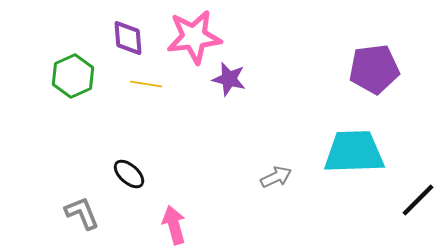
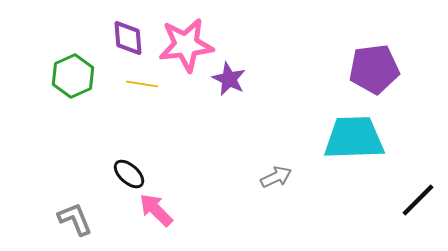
pink star: moved 8 px left, 8 px down
purple star: rotated 12 degrees clockwise
yellow line: moved 4 px left
cyan trapezoid: moved 14 px up
gray L-shape: moved 7 px left, 6 px down
pink arrow: moved 18 px left, 15 px up; rotated 30 degrees counterclockwise
